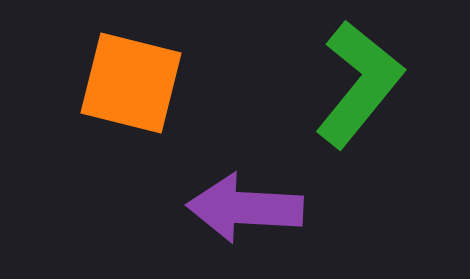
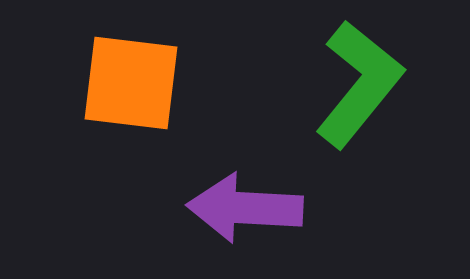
orange square: rotated 7 degrees counterclockwise
